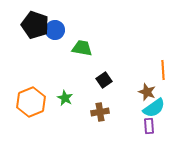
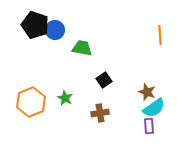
orange line: moved 3 px left, 35 px up
brown cross: moved 1 px down
